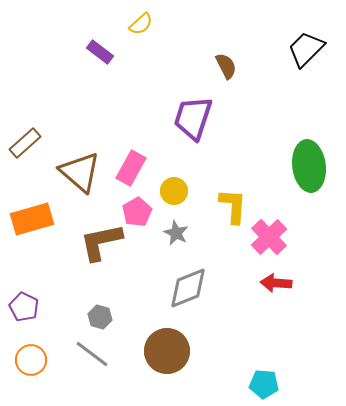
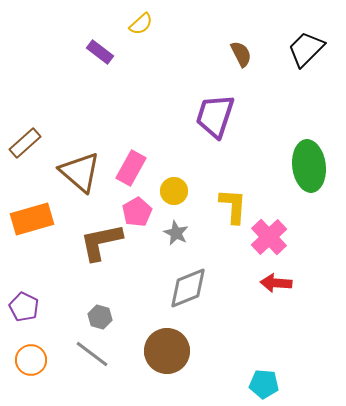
brown semicircle: moved 15 px right, 12 px up
purple trapezoid: moved 22 px right, 2 px up
